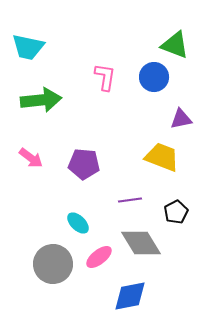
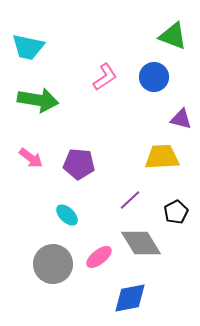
green triangle: moved 2 px left, 9 px up
pink L-shape: rotated 48 degrees clockwise
green arrow: moved 3 px left; rotated 15 degrees clockwise
purple triangle: rotated 25 degrees clockwise
yellow trapezoid: rotated 24 degrees counterclockwise
purple pentagon: moved 5 px left
purple line: rotated 35 degrees counterclockwise
cyan ellipse: moved 11 px left, 8 px up
blue diamond: moved 2 px down
